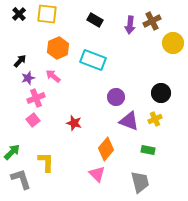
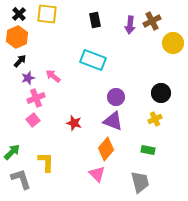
black rectangle: rotated 49 degrees clockwise
orange hexagon: moved 41 px left, 11 px up
purple triangle: moved 16 px left
